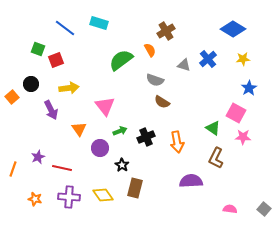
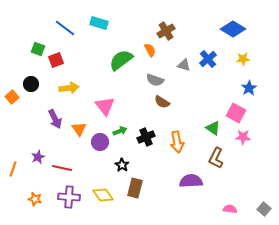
purple arrow: moved 4 px right, 9 px down
purple circle: moved 6 px up
